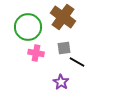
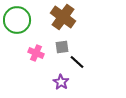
green circle: moved 11 px left, 7 px up
gray square: moved 2 px left, 1 px up
pink cross: rotated 14 degrees clockwise
black line: rotated 14 degrees clockwise
